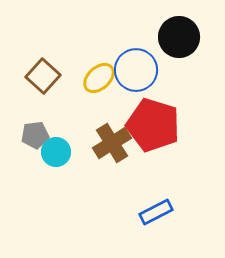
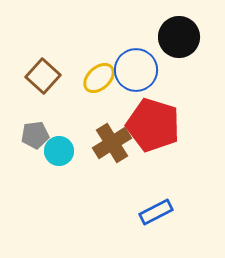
cyan circle: moved 3 px right, 1 px up
